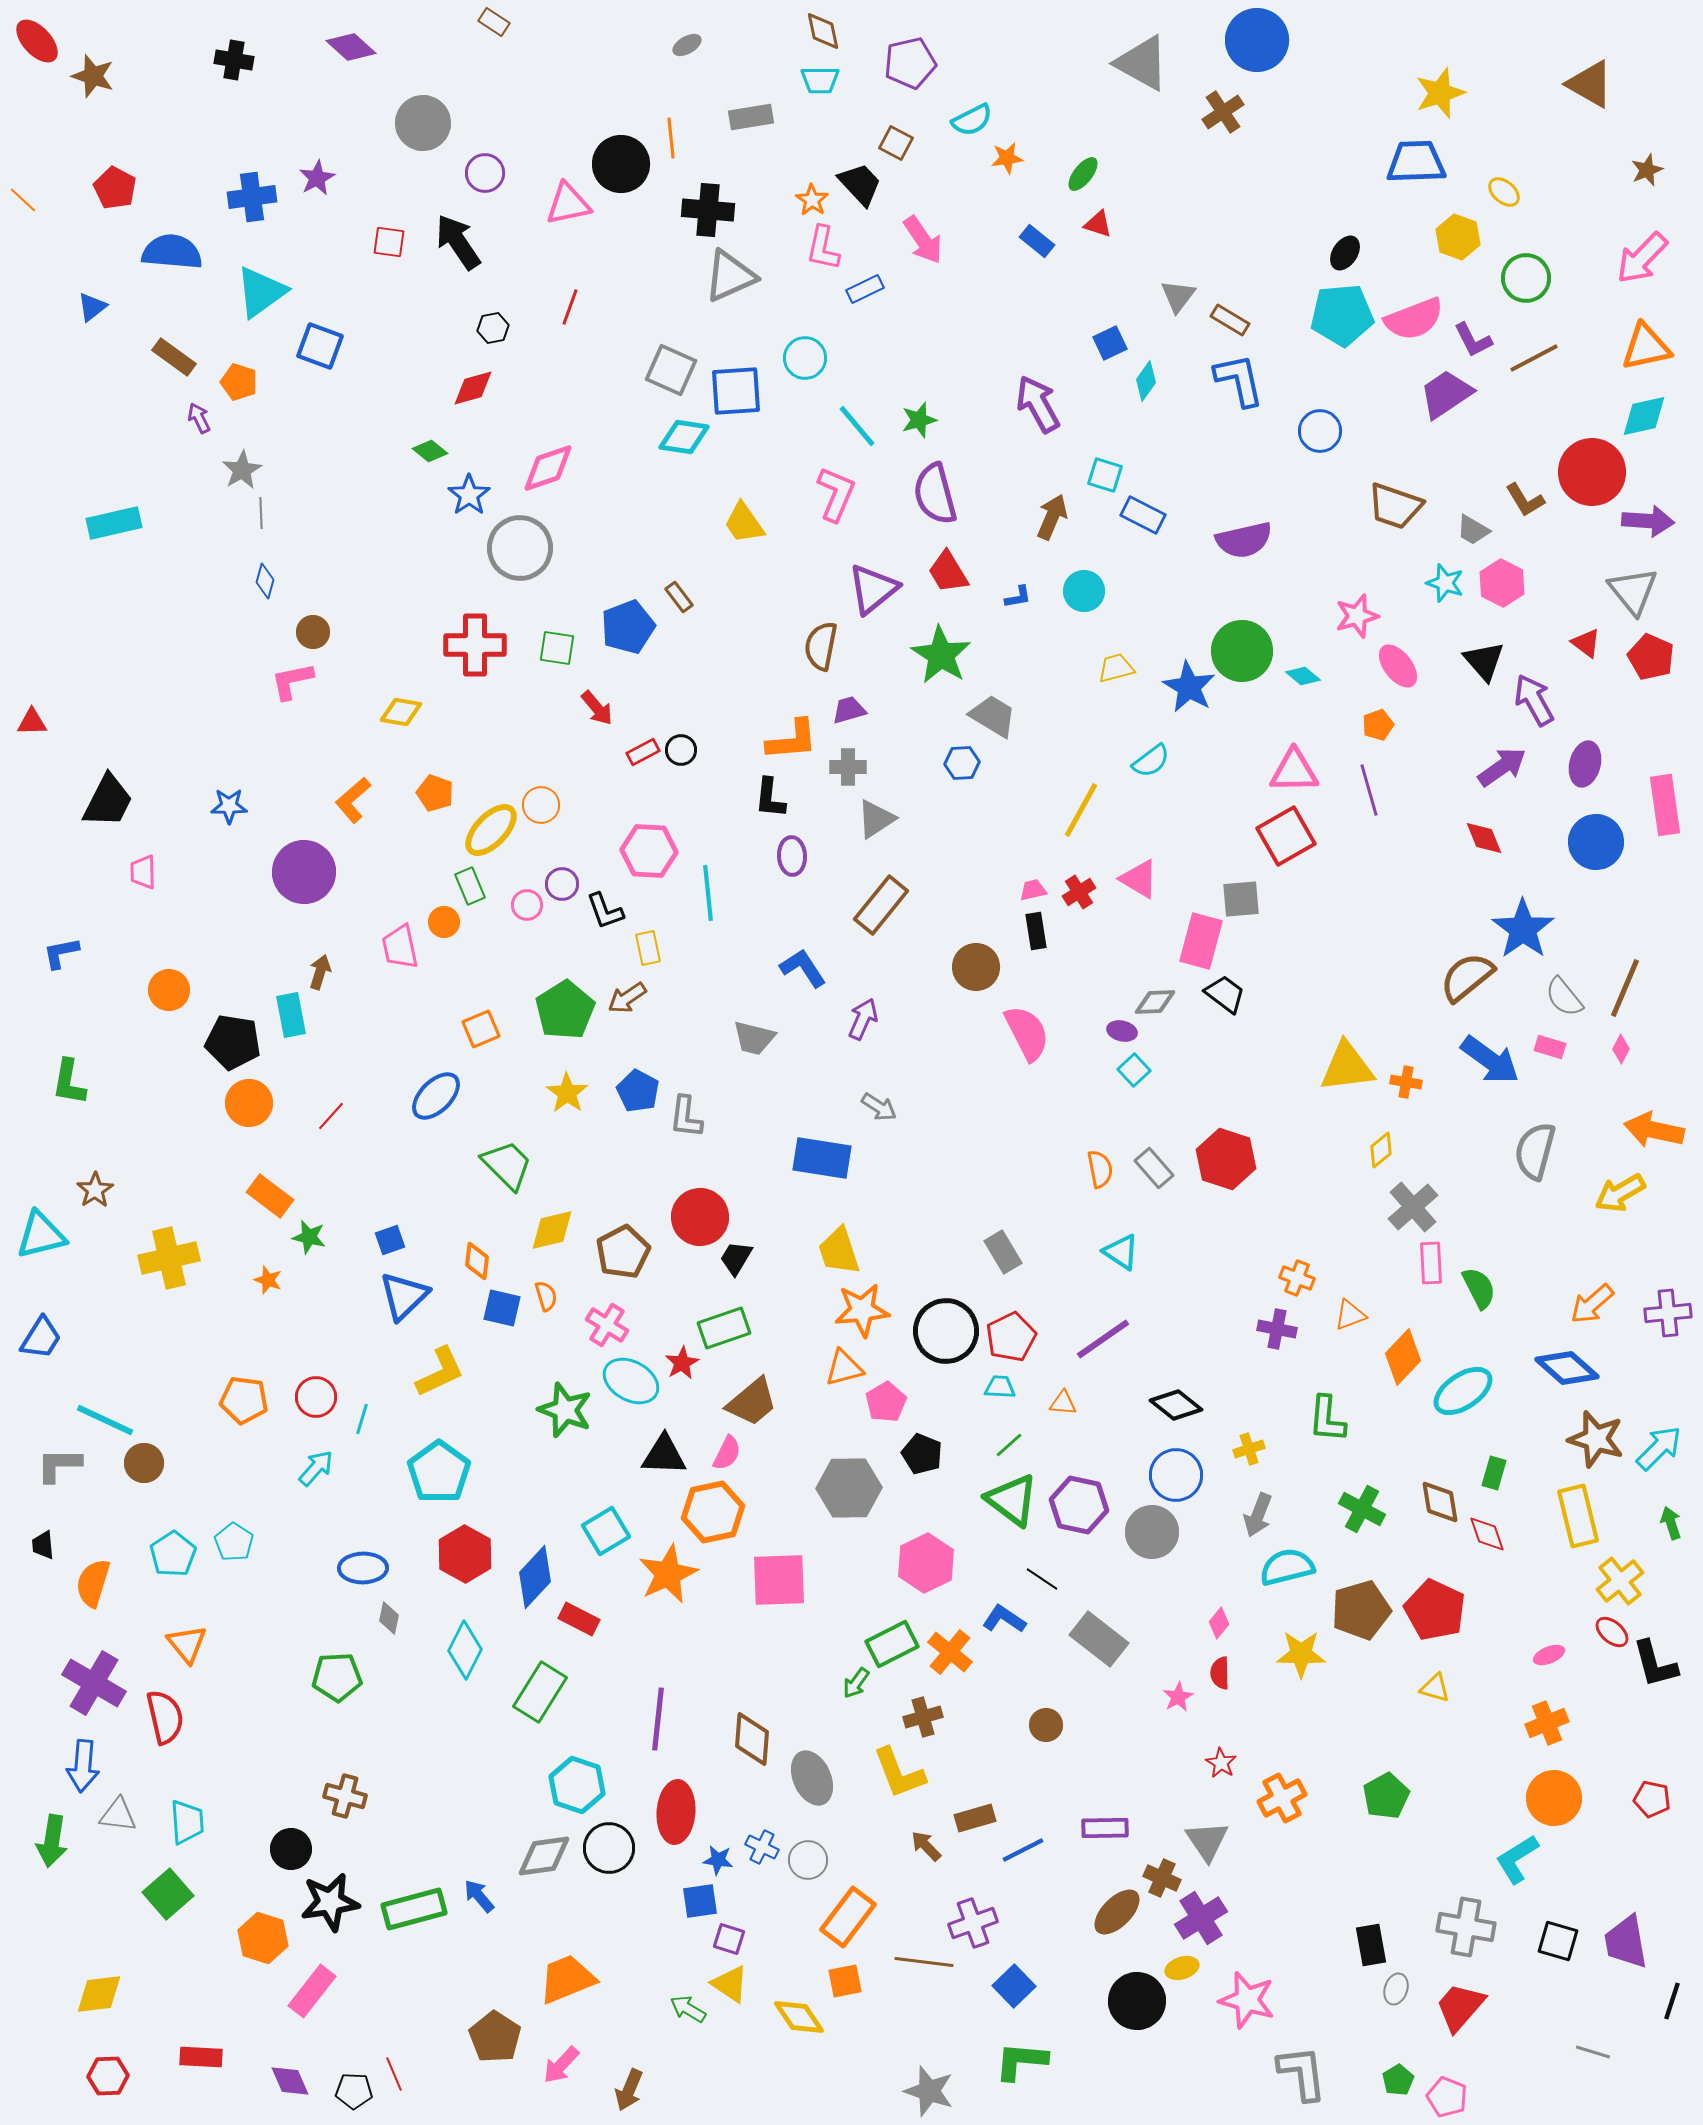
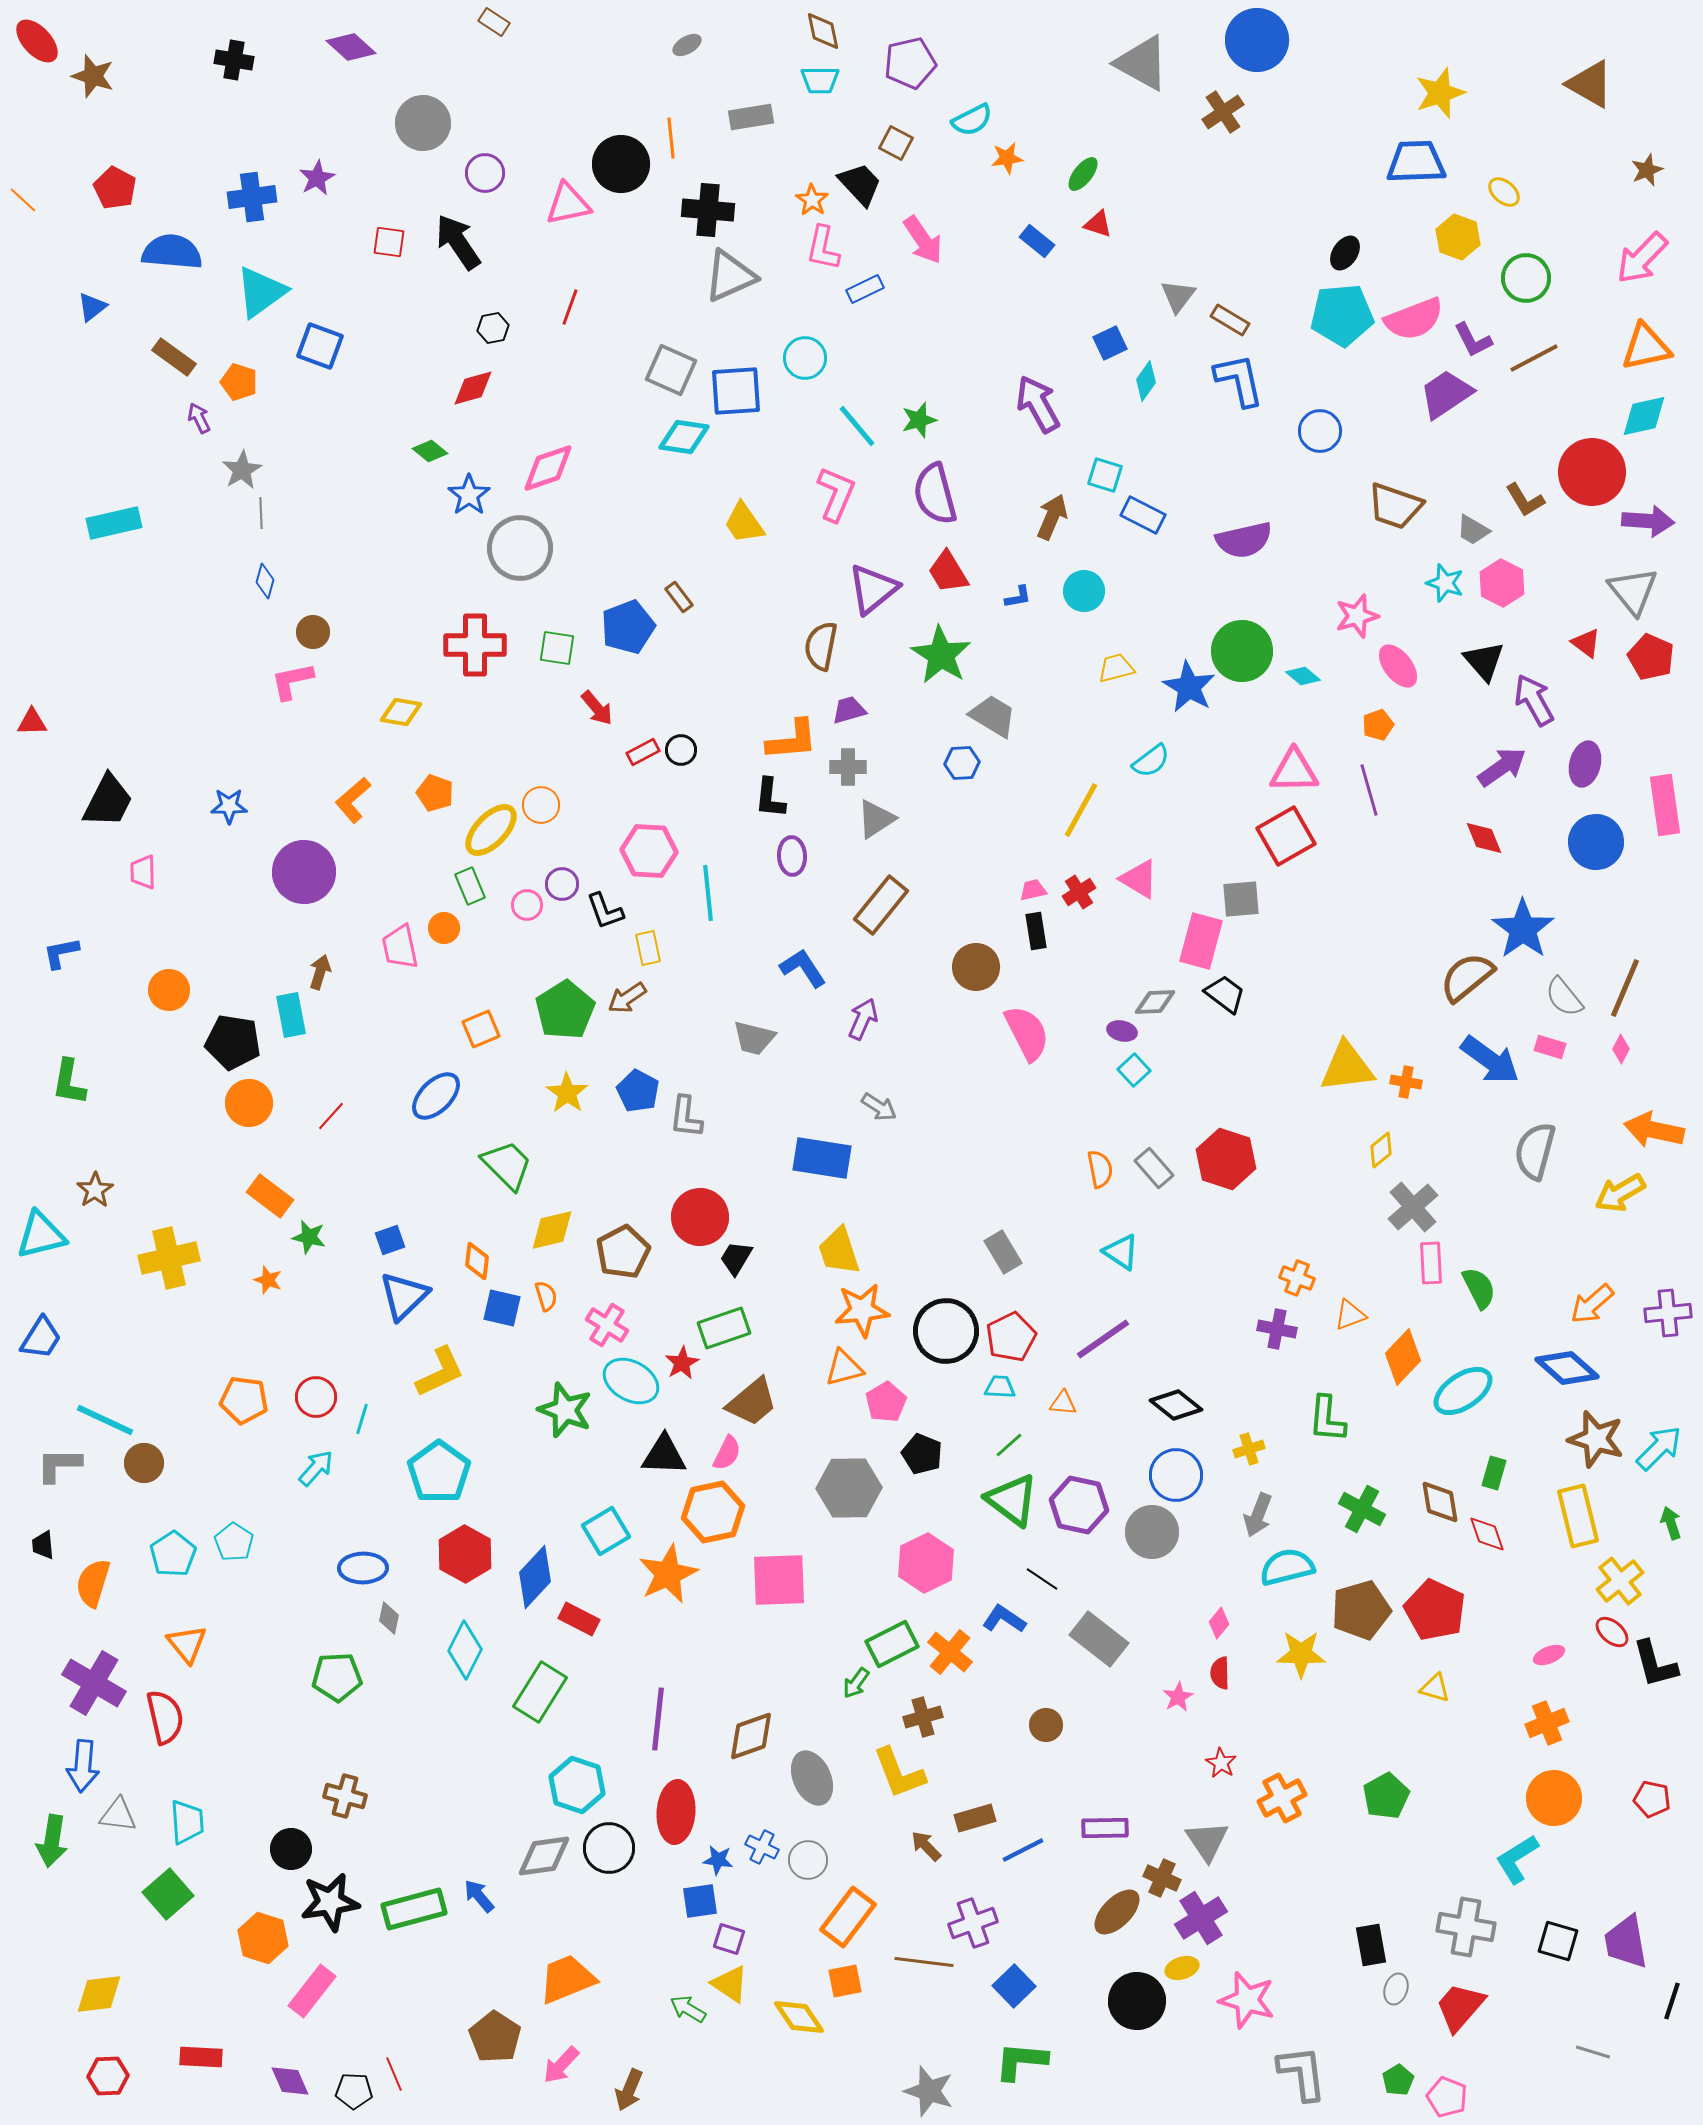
orange circle at (444, 922): moved 6 px down
brown diamond at (752, 1739): moved 1 px left, 3 px up; rotated 66 degrees clockwise
